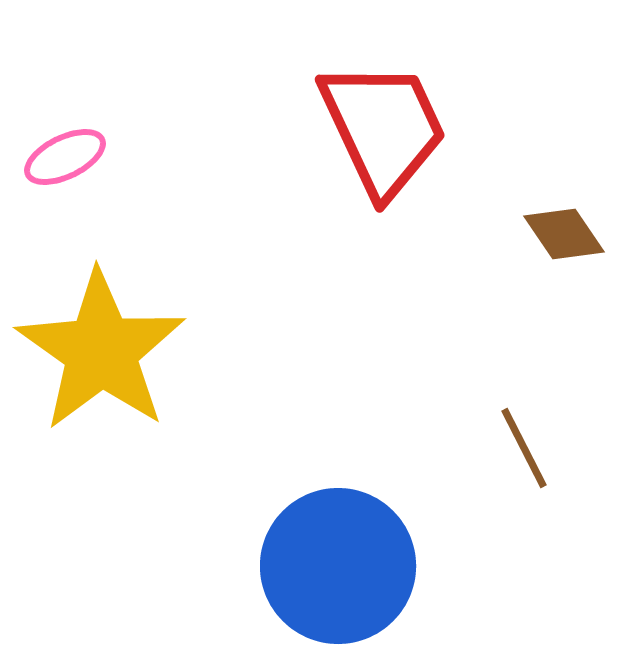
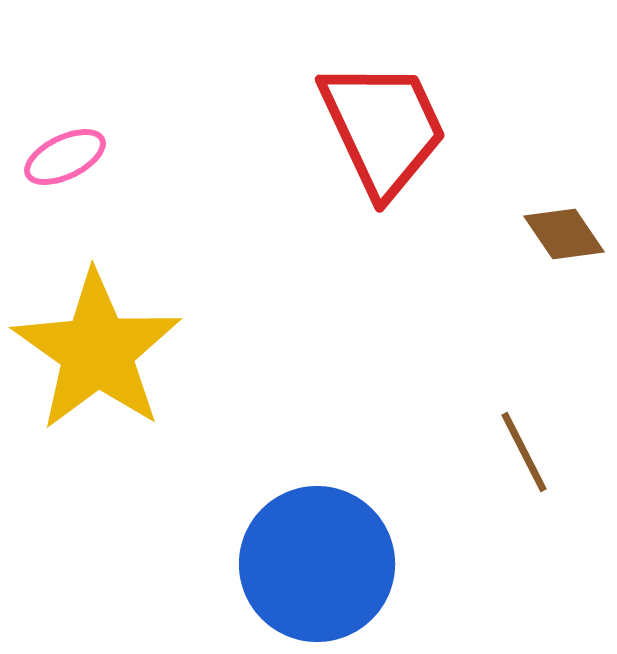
yellow star: moved 4 px left
brown line: moved 4 px down
blue circle: moved 21 px left, 2 px up
